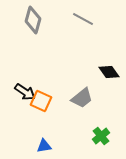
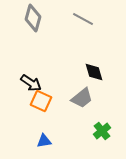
gray diamond: moved 2 px up
black diamond: moved 15 px left; rotated 20 degrees clockwise
black arrow: moved 6 px right, 9 px up
green cross: moved 1 px right, 5 px up
blue triangle: moved 5 px up
